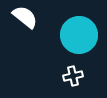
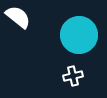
white semicircle: moved 7 px left
